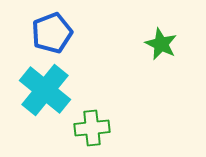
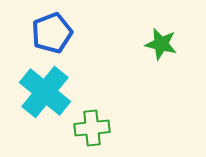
green star: rotated 12 degrees counterclockwise
cyan cross: moved 2 px down
